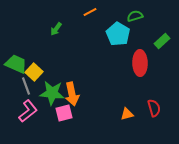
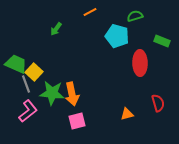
cyan pentagon: moved 1 px left, 2 px down; rotated 15 degrees counterclockwise
green rectangle: rotated 63 degrees clockwise
gray line: moved 2 px up
red semicircle: moved 4 px right, 5 px up
pink square: moved 13 px right, 8 px down
